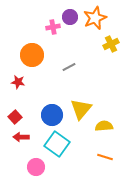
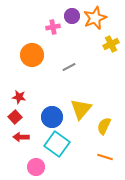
purple circle: moved 2 px right, 1 px up
red star: moved 1 px right, 15 px down
blue circle: moved 2 px down
yellow semicircle: rotated 60 degrees counterclockwise
